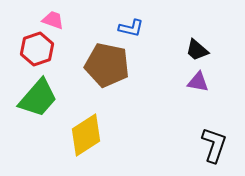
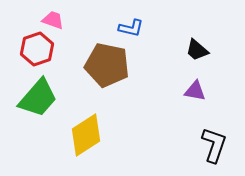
purple triangle: moved 3 px left, 9 px down
